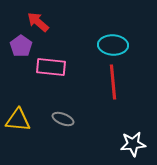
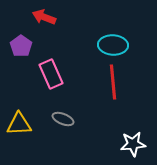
red arrow: moved 6 px right, 5 px up; rotated 20 degrees counterclockwise
pink rectangle: moved 7 px down; rotated 60 degrees clockwise
yellow triangle: moved 1 px right, 4 px down; rotated 8 degrees counterclockwise
